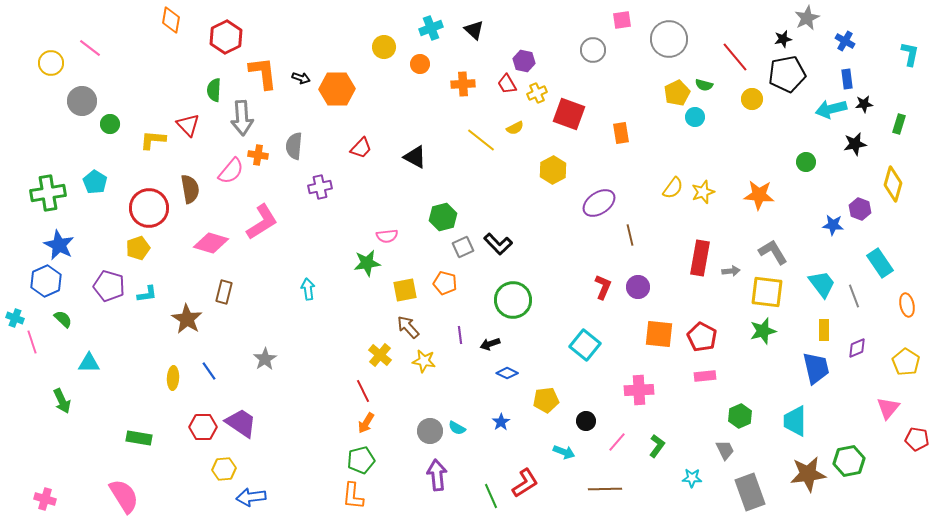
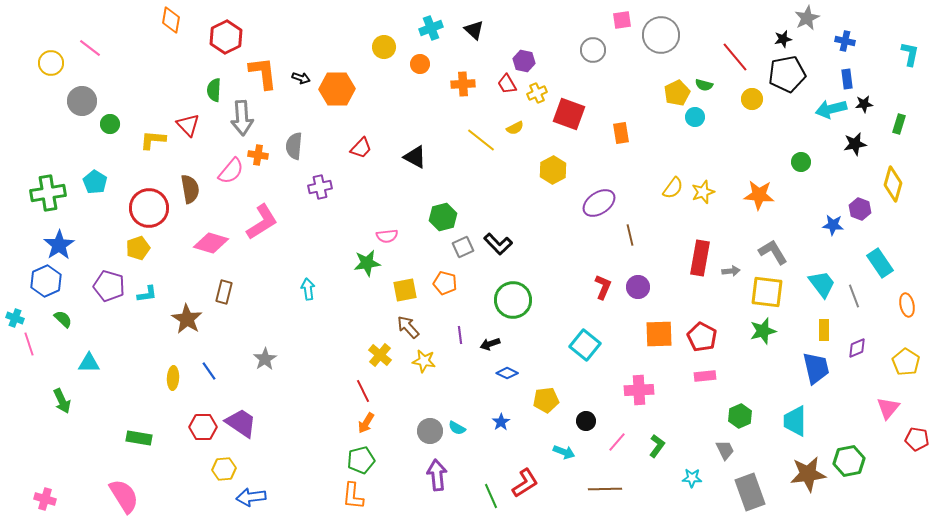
gray circle at (669, 39): moved 8 px left, 4 px up
blue cross at (845, 41): rotated 18 degrees counterclockwise
green circle at (806, 162): moved 5 px left
blue star at (59, 245): rotated 12 degrees clockwise
orange square at (659, 334): rotated 8 degrees counterclockwise
pink line at (32, 342): moved 3 px left, 2 px down
